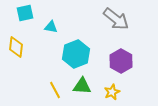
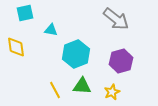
cyan triangle: moved 3 px down
yellow diamond: rotated 15 degrees counterclockwise
purple hexagon: rotated 15 degrees clockwise
